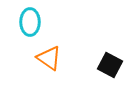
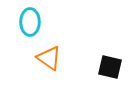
black square: moved 2 px down; rotated 15 degrees counterclockwise
